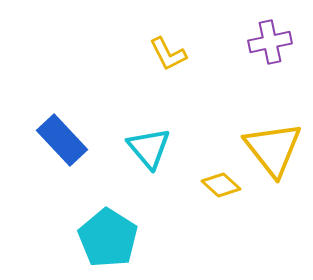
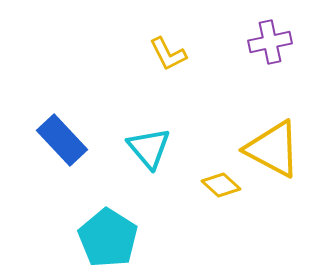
yellow triangle: rotated 24 degrees counterclockwise
